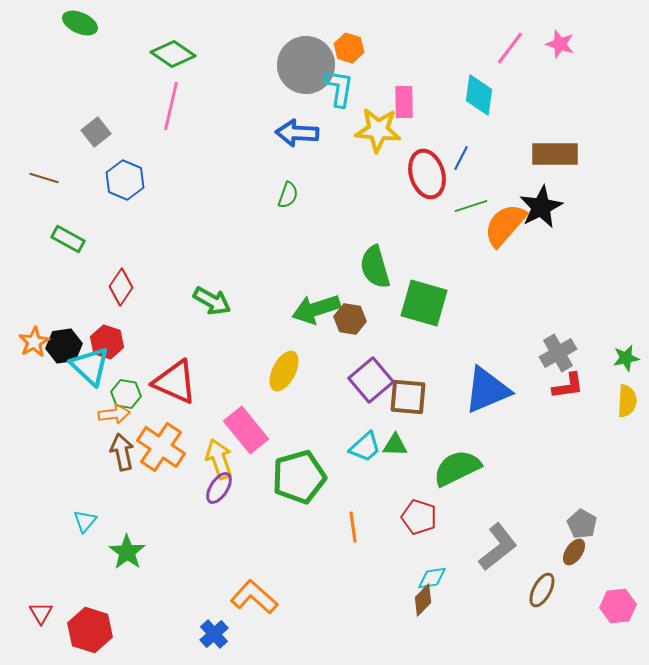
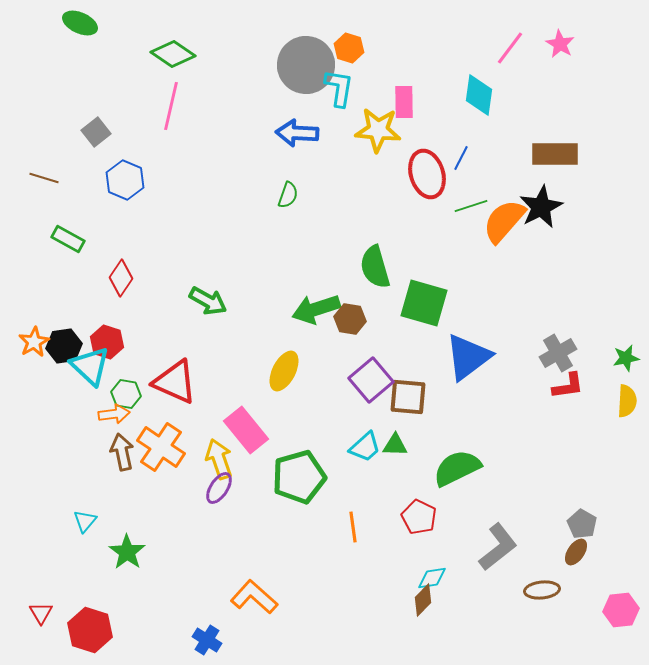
pink star at (560, 44): rotated 12 degrees clockwise
orange semicircle at (505, 225): moved 1 px left, 4 px up
red diamond at (121, 287): moved 9 px up
green arrow at (212, 301): moved 4 px left
blue triangle at (487, 390): moved 19 px left, 33 px up; rotated 14 degrees counterclockwise
red pentagon at (419, 517): rotated 8 degrees clockwise
brown ellipse at (574, 552): moved 2 px right
brown ellipse at (542, 590): rotated 56 degrees clockwise
pink hexagon at (618, 606): moved 3 px right, 4 px down
blue cross at (214, 634): moved 7 px left, 6 px down; rotated 16 degrees counterclockwise
